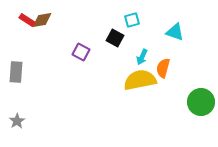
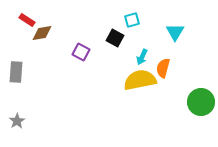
brown diamond: moved 13 px down
cyan triangle: rotated 42 degrees clockwise
